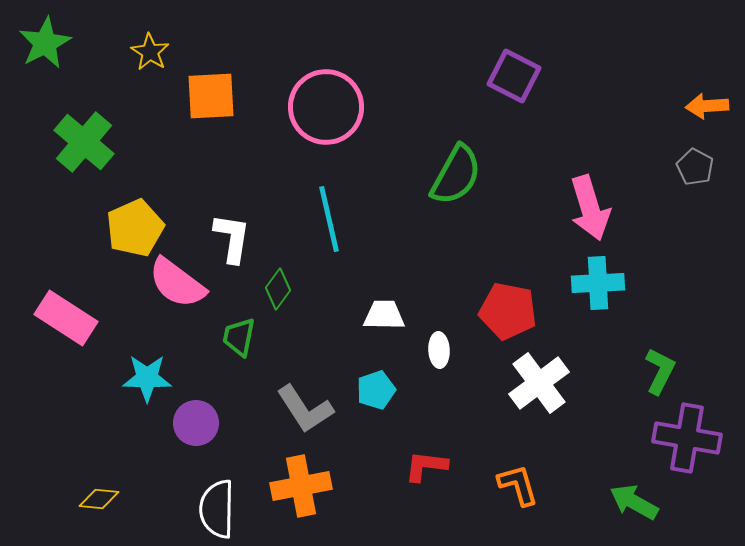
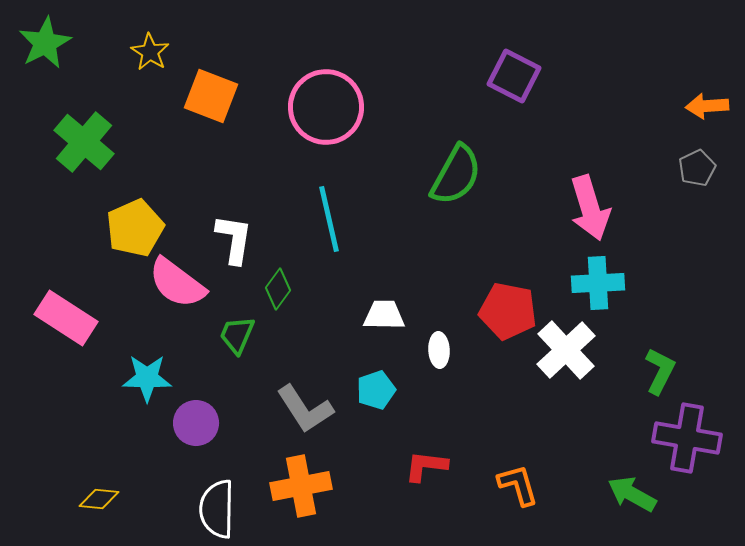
orange square: rotated 24 degrees clockwise
gray pentagon: moved 2 px right, 1 px down; rotated 18 degrees clockwise
white L-shape: moved 2 px right, 1 px down
green trapezoid: moved 2 px left, 2 px up; rotated 12 degrees clockwise
white cross: moved 27 px right, 33 px up; rotated 6 degrees counterclockwise
green arrow: moved 2 px left, 8 px up
